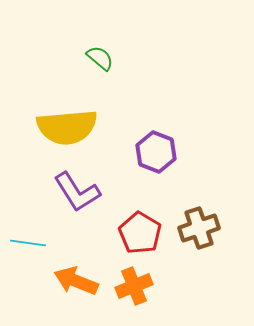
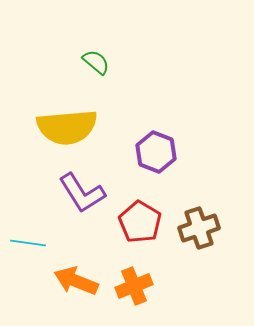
green semicircle: moved 4 px left, 4 px down
purple L-shape: moved 5 px right, 1 px down
red pentagon: moved 11 px up
